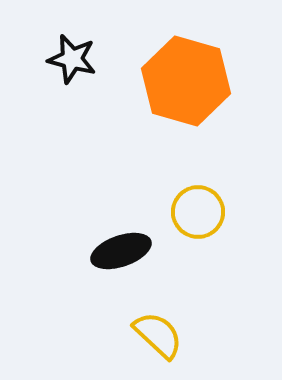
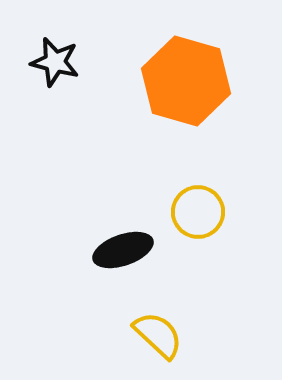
black star: moved 17 px left, 3 px down
black ellipse: moved 2 px right, 1 px up
